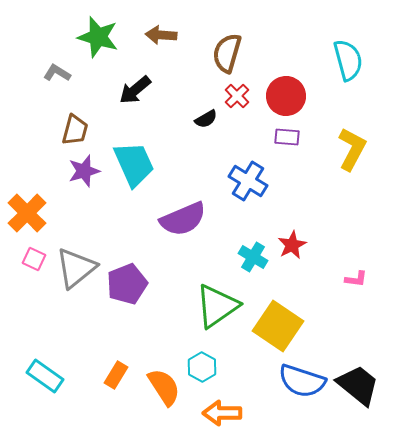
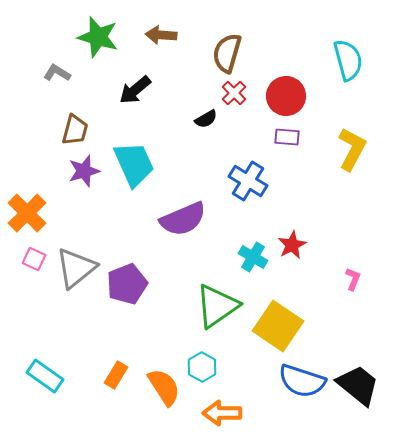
red cross: moved 3 px left, 3 px up
pink L-shape: moved 3 px left; rotated 75 degrees counterclockwise
